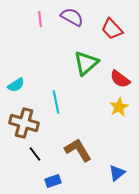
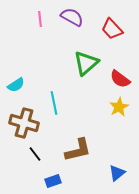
cyan line: moved 2 px left, 1 px down
brown L-shape: rotated 108 degrees clockwise
